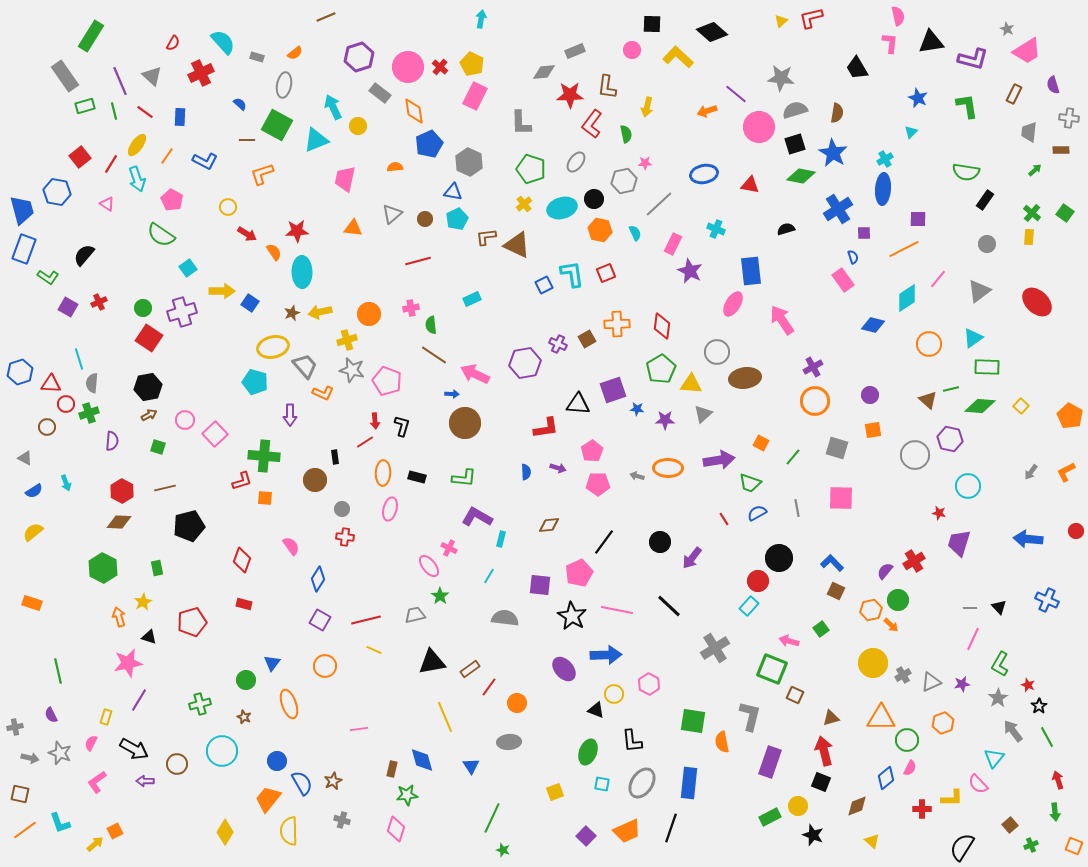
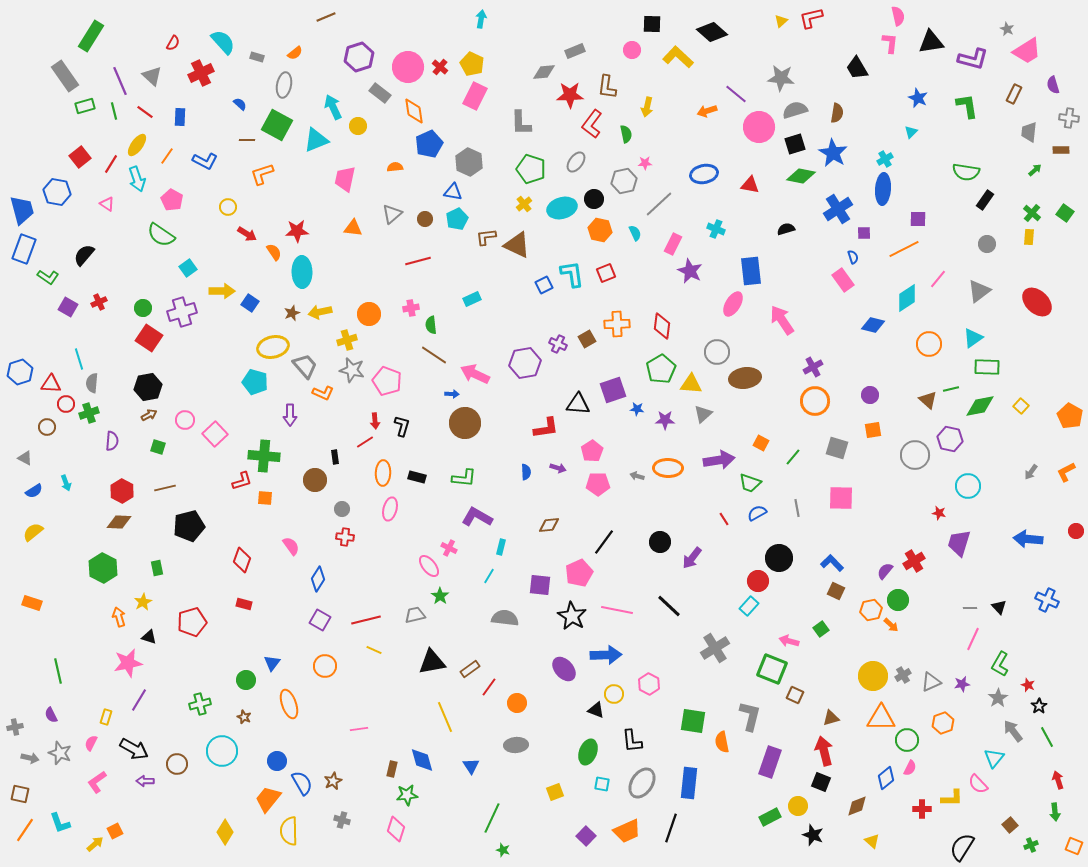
green diamond at (980, 406): rotated 16 degrees counterclockwise
cyan rectangle at (501, 539): moved 8 px down
yellow circle at (873, 663): moved 13 px down
gray ellipse at (509, 742): moved 7 px right, 3 px down
orange line at (25, 830): rotated 20 degrees counterclockwise
